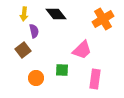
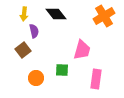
orange cross: moved 1 px right, 3 px up
pink trapezoid: rotated 30 degrees counterclockwise
pink rectangle: moved 1 px right
